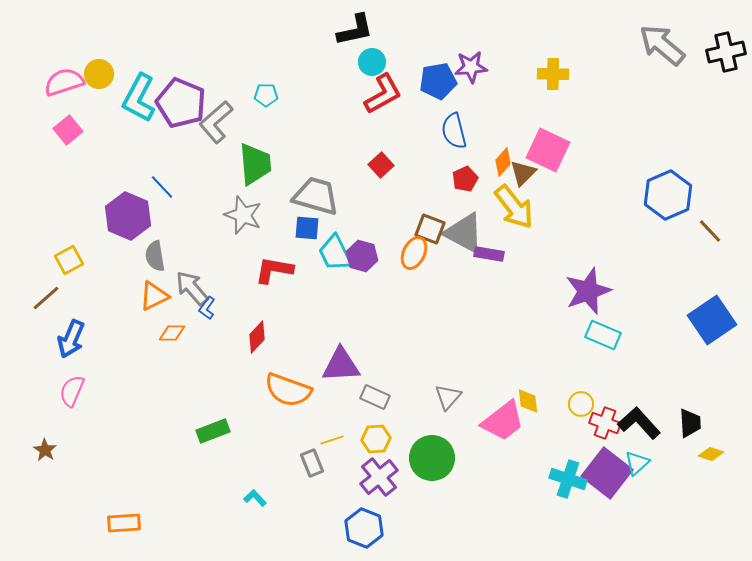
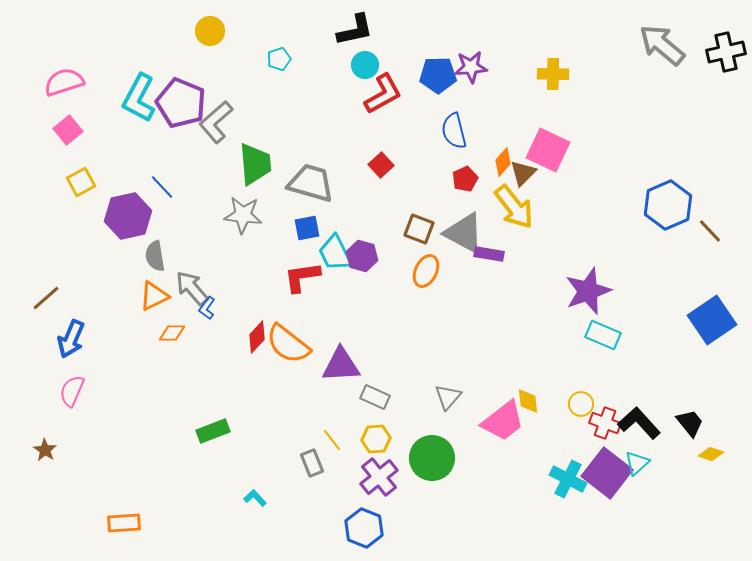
cyan circle at (372, 62): moved 7 px left, 3 px down
yellow circle at (99, 74): moved 111 px right, 43 px up
blue pentagon at (438, 81): moved 6 px up; rotated 9 degrees clockwise
cyan pentagon at (266, 95): moved 13 px right, 36 px up; rotated 20 degrees counterclockwise
blue hexagon at (668, 195): moved 10 px down
gray trapezoid at (316, 196): moved 5 px left, 13 px up
gray star at (243, 215): rotated 15 degrees counterclockwise
purple hexagon at (128, 216): rotated 24 degrees clockwise
blue square at (307, 228): rotated 16 degrees counterclockwise
brown square at (430, 229): moved 11 px left
orange ellipse at (414, 253): moved 12 px right, 18 px down
yellow square at (69, 260): moved 12 px right, 78 px up
red L-shape at (274, 270): moved 28 px right, 7 px down; rotated 18 degrees counterclockwise
orange semicircle at (288, 390): moved 46 px up; rotated 18 degrees clockwise
black trapezoid at (690, 423): rotated 36 degrees counterclockwise
yellow line at (332, 440): rotated 70 degrees clockwise
cyan cross at (568, 479): rotated 9 degrees clockwise
